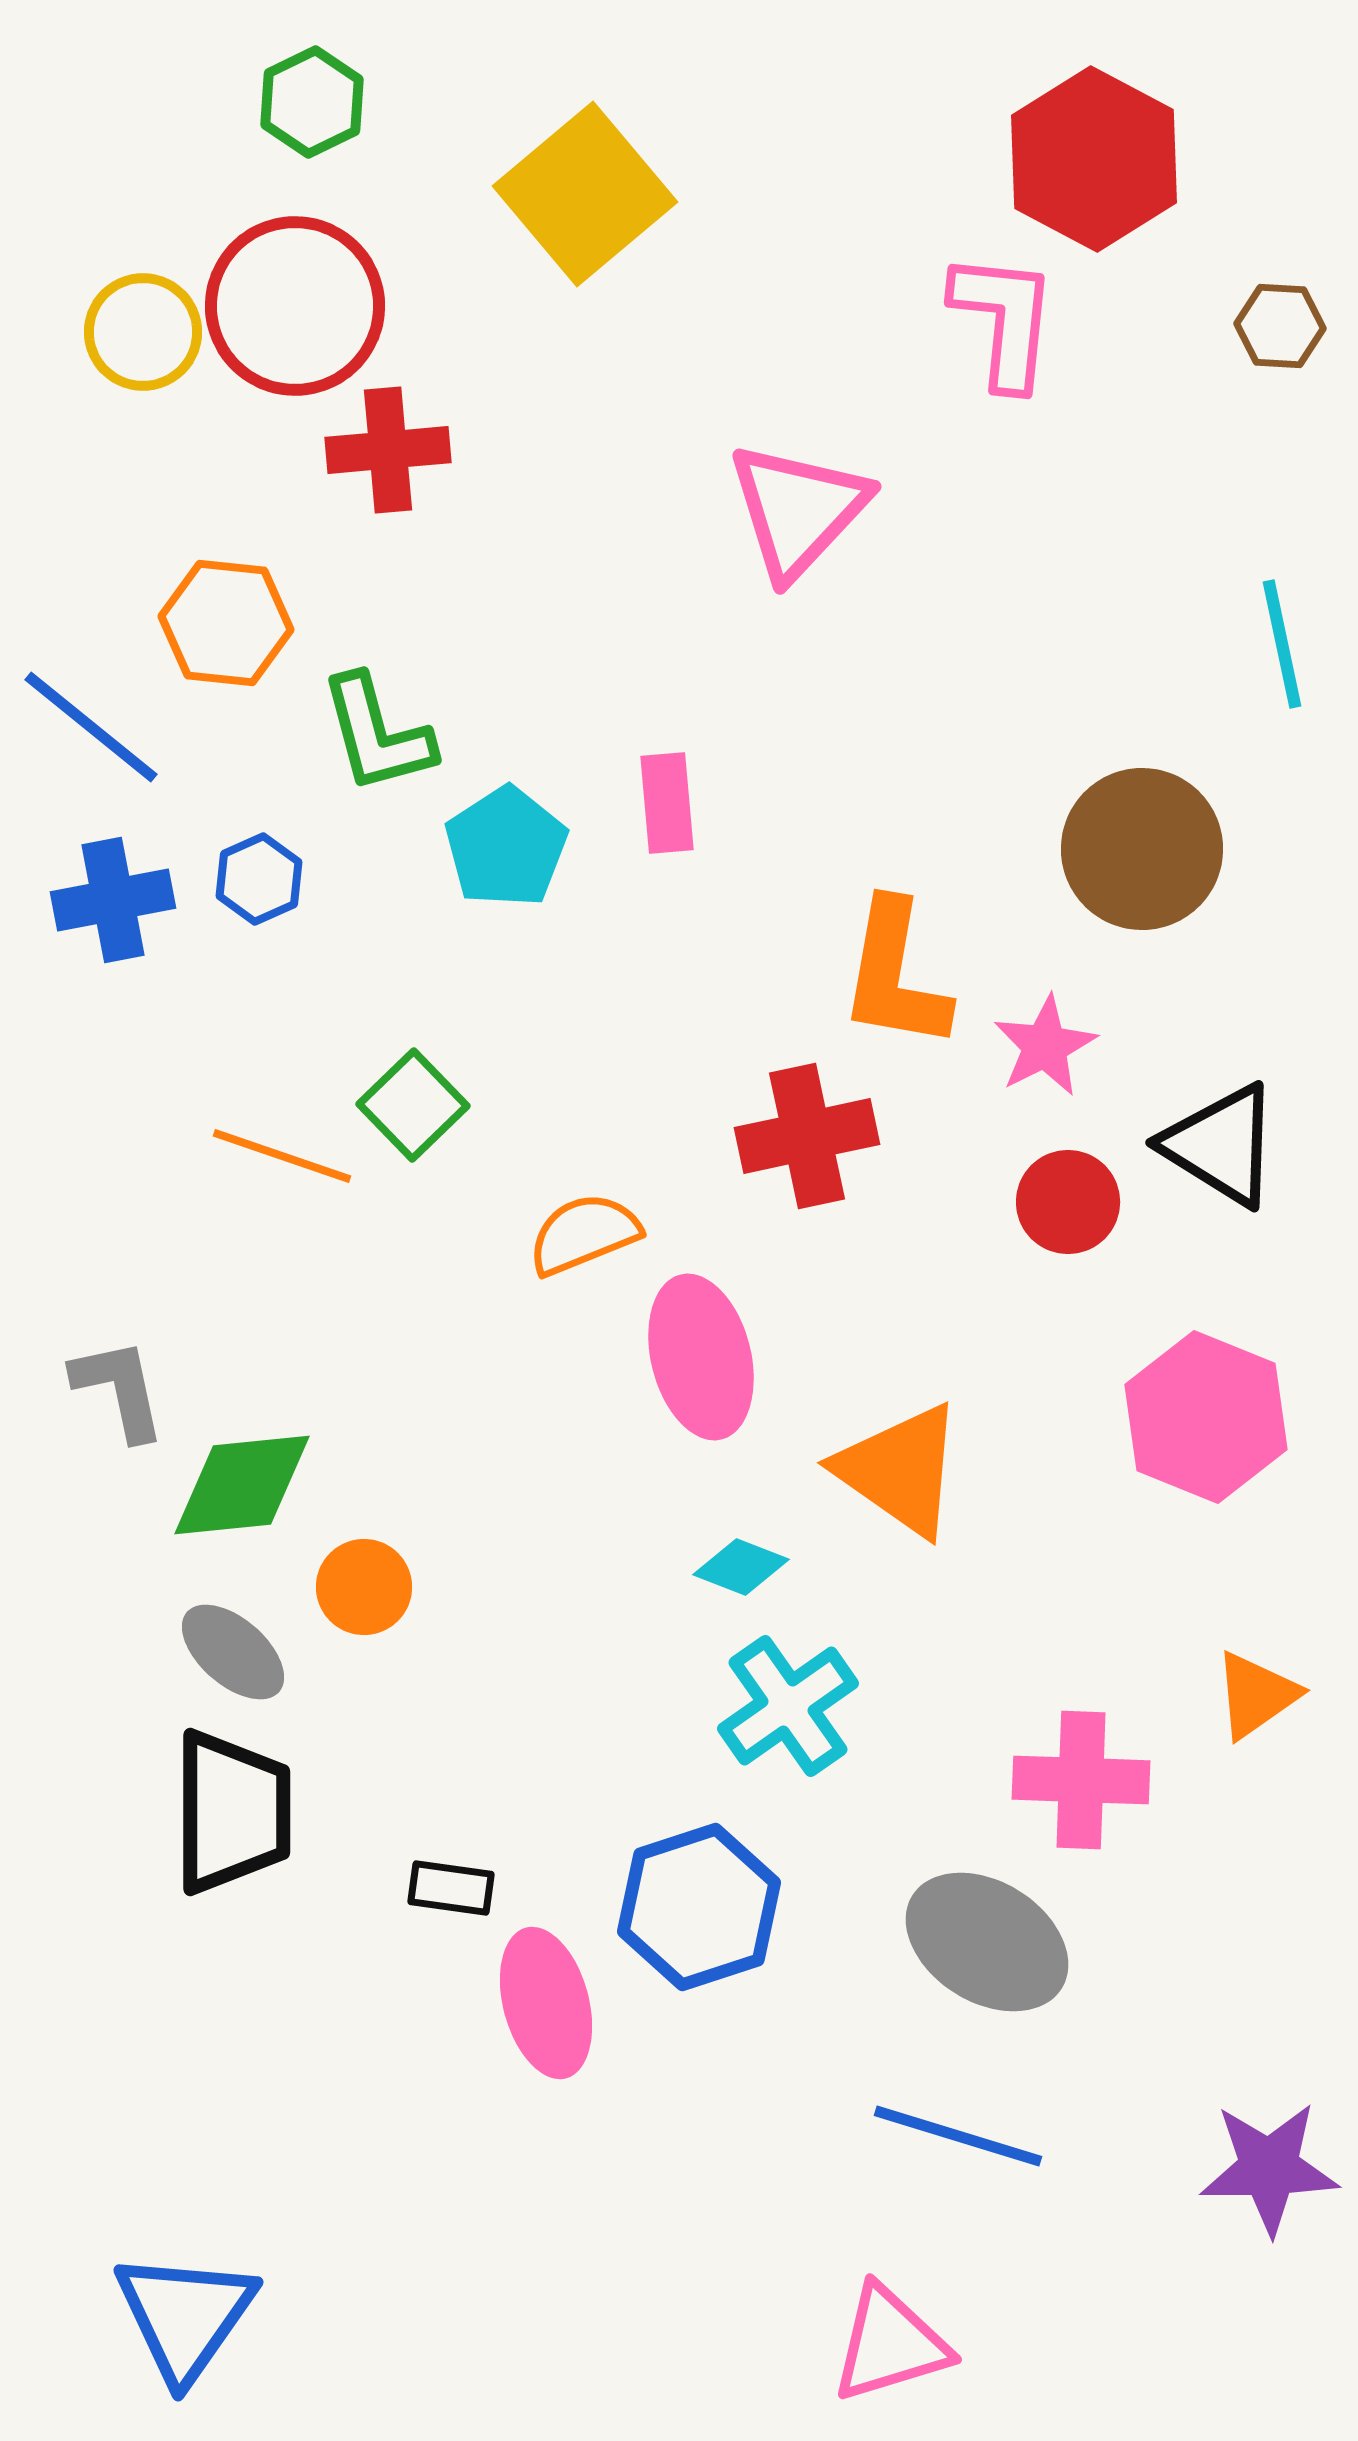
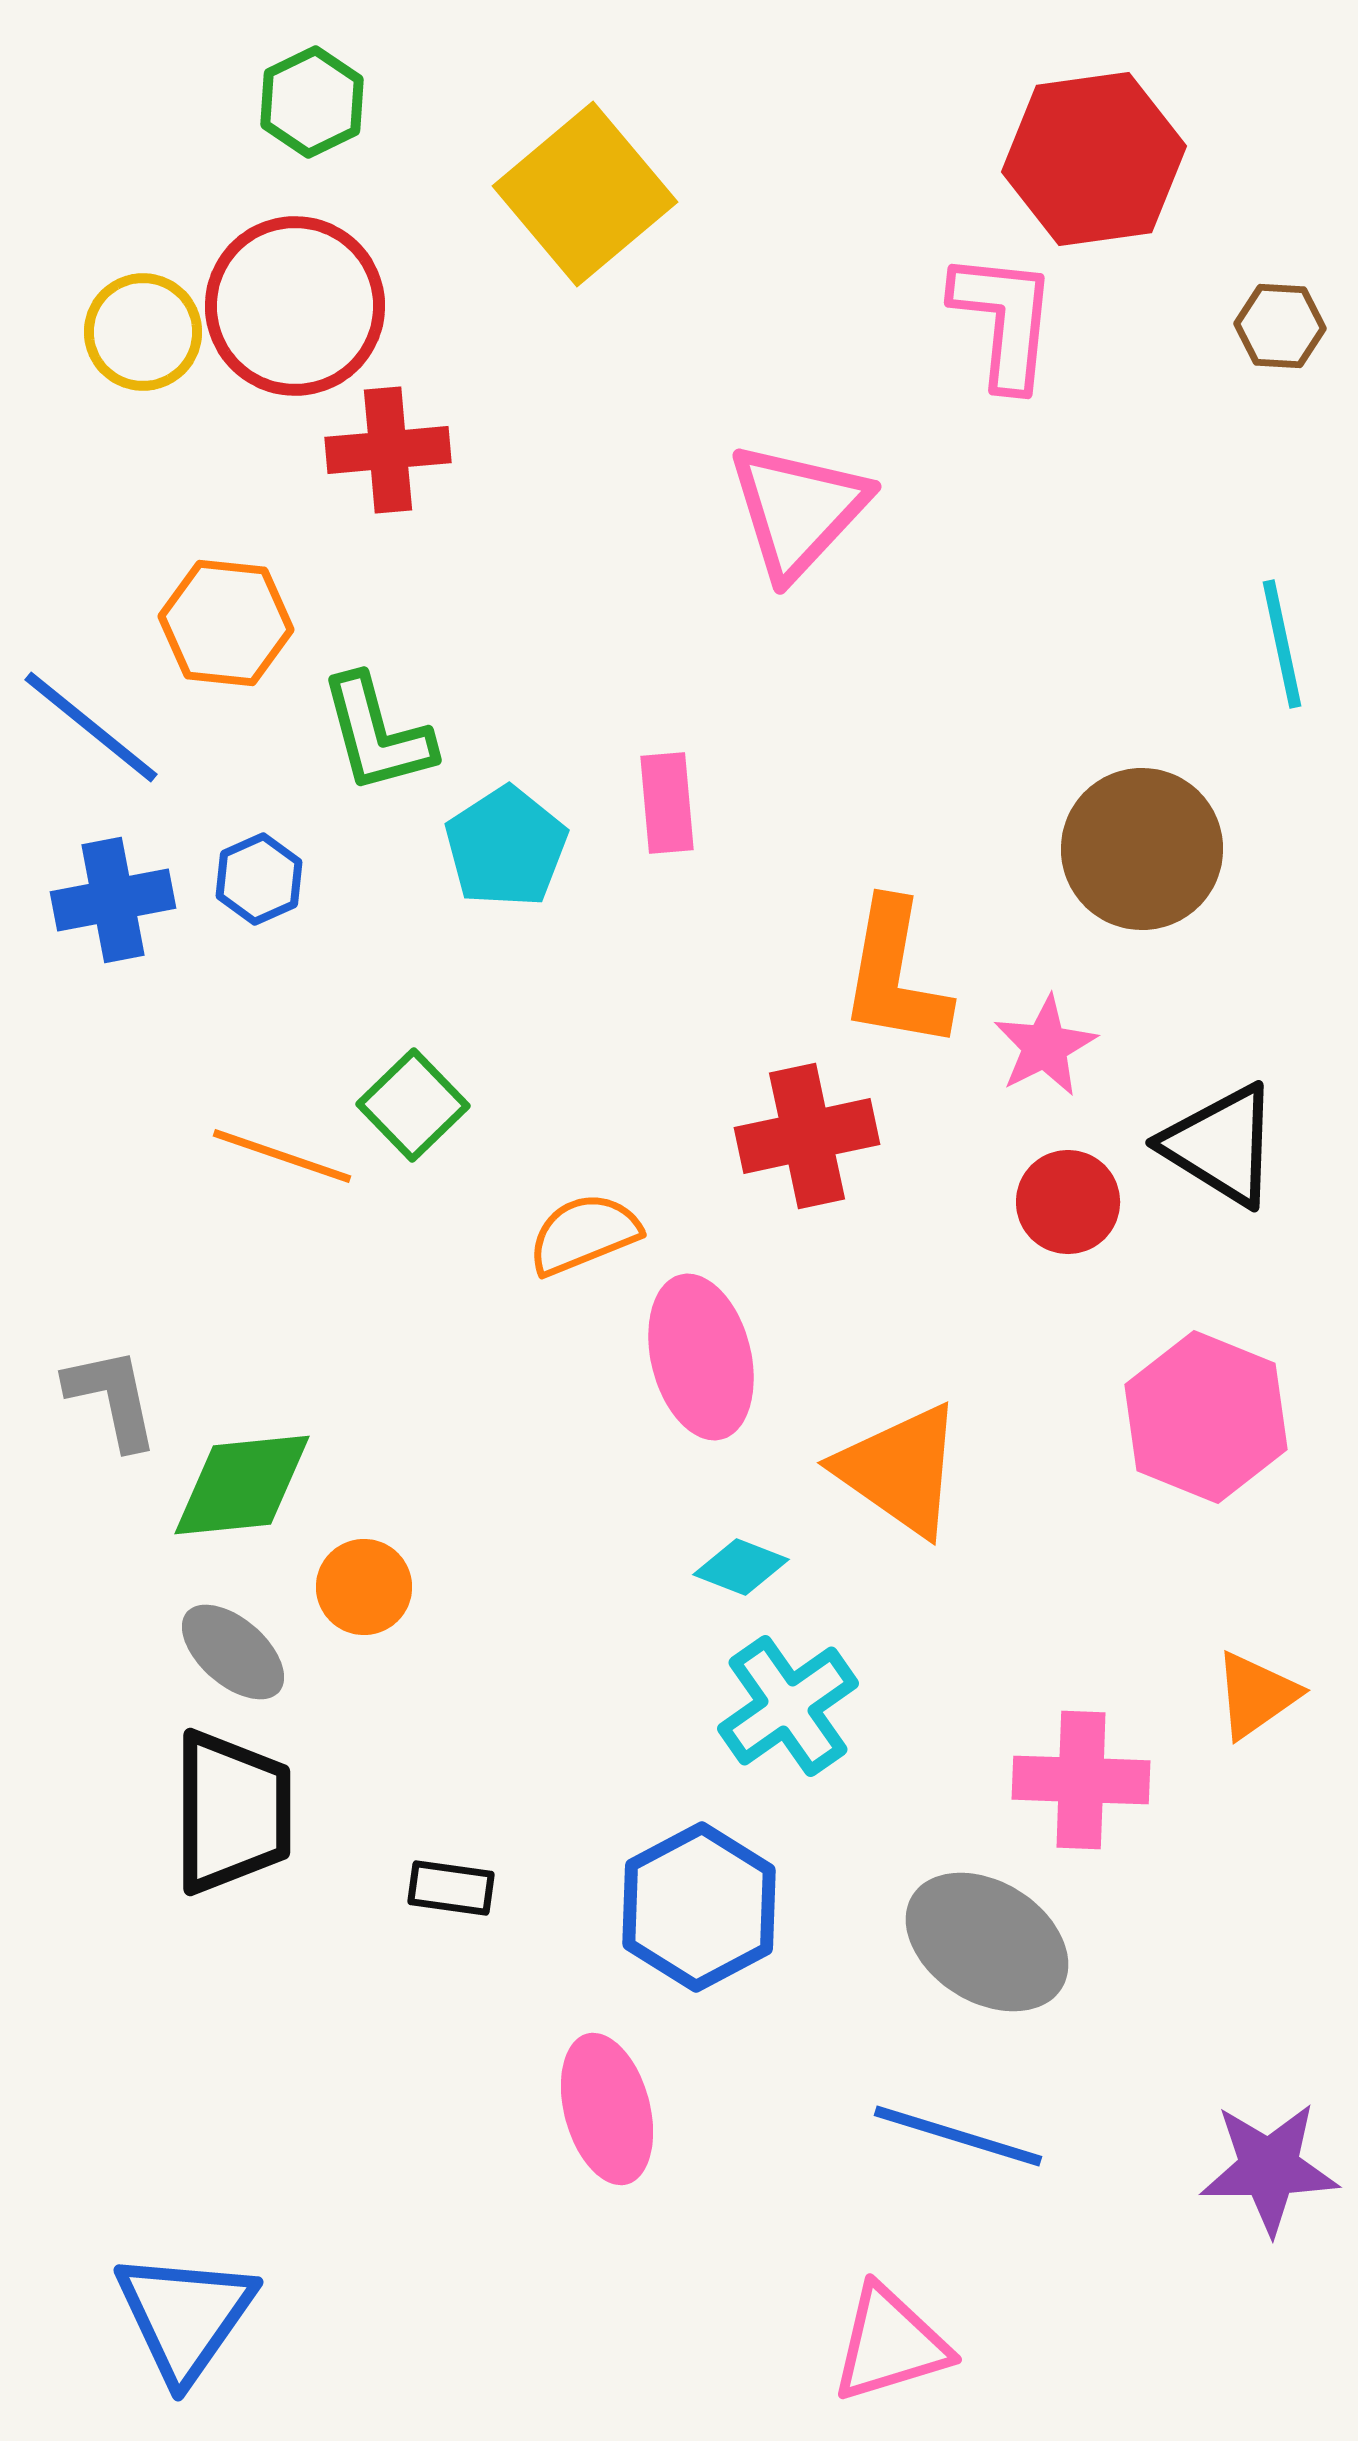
red hexagon at (1094, 159): rotated 24 degrees clockwise
gray L-shape at (119, 1389): moved 7 px left, 9 px down
blue hexagon at (699, 1907): rotated 10 degrees counterclockwise
pink ellipse at (546, 2003): moved 61 px right, 106 px down
